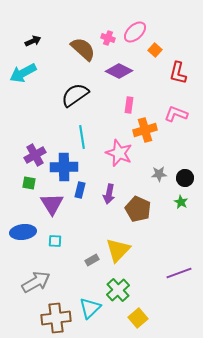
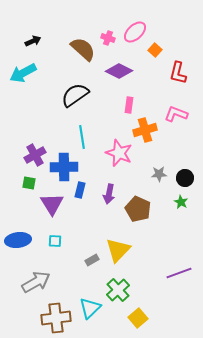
blue ellipse: moved 5 px left, 8 px down
